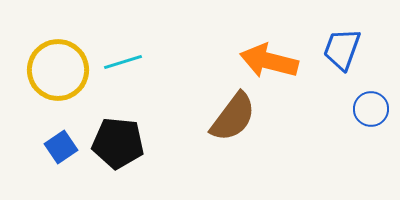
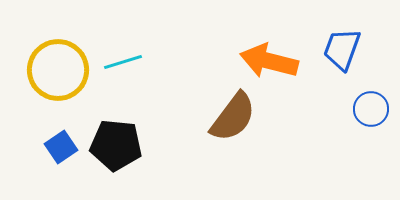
black pentagon: moved 2 px left, 2 px down
